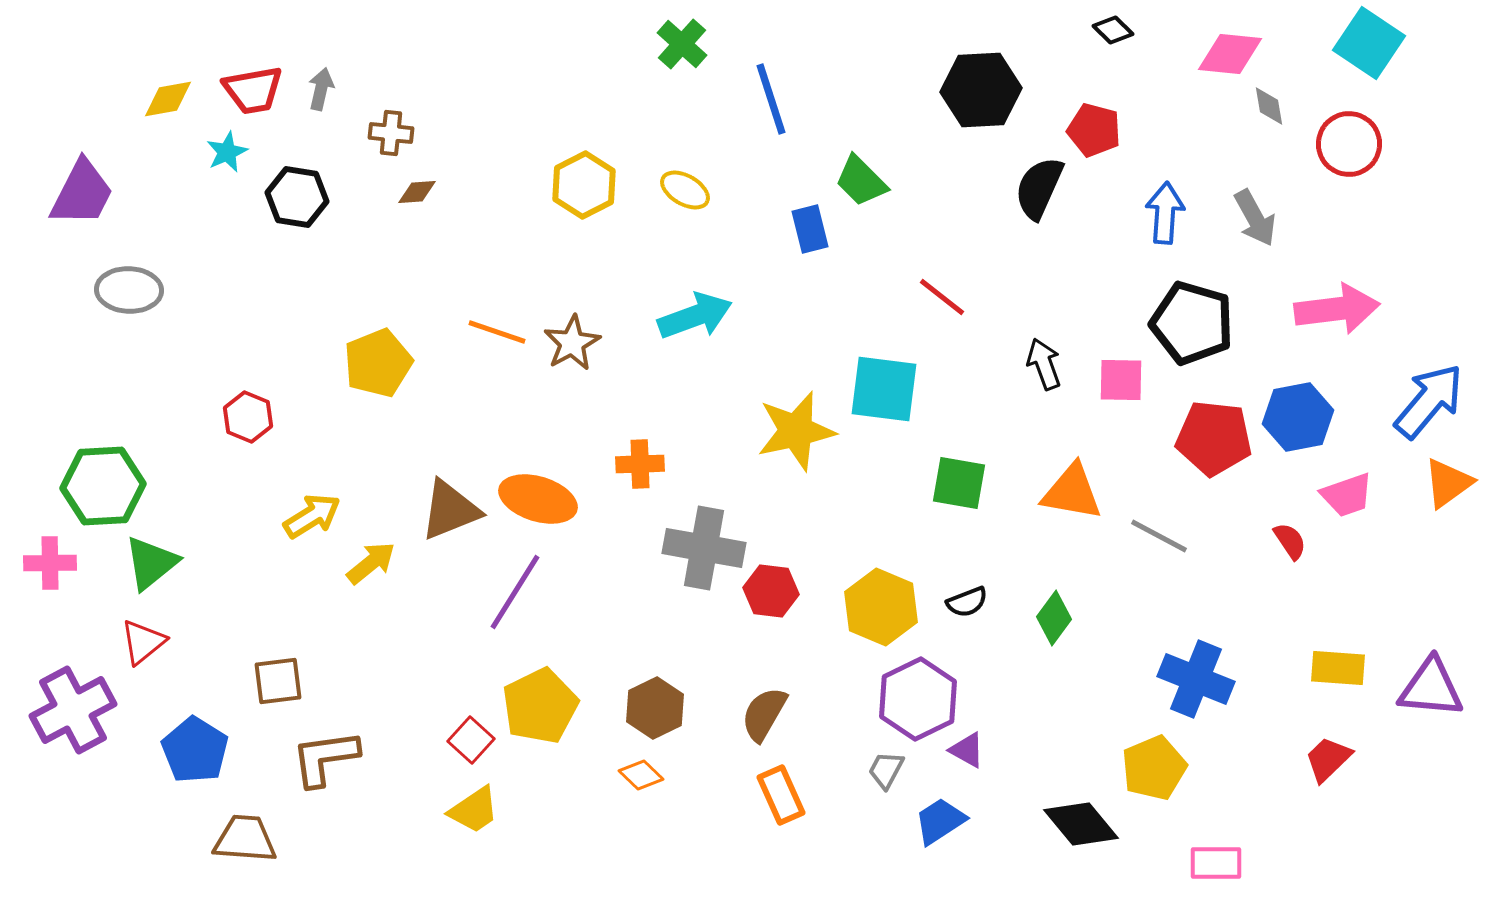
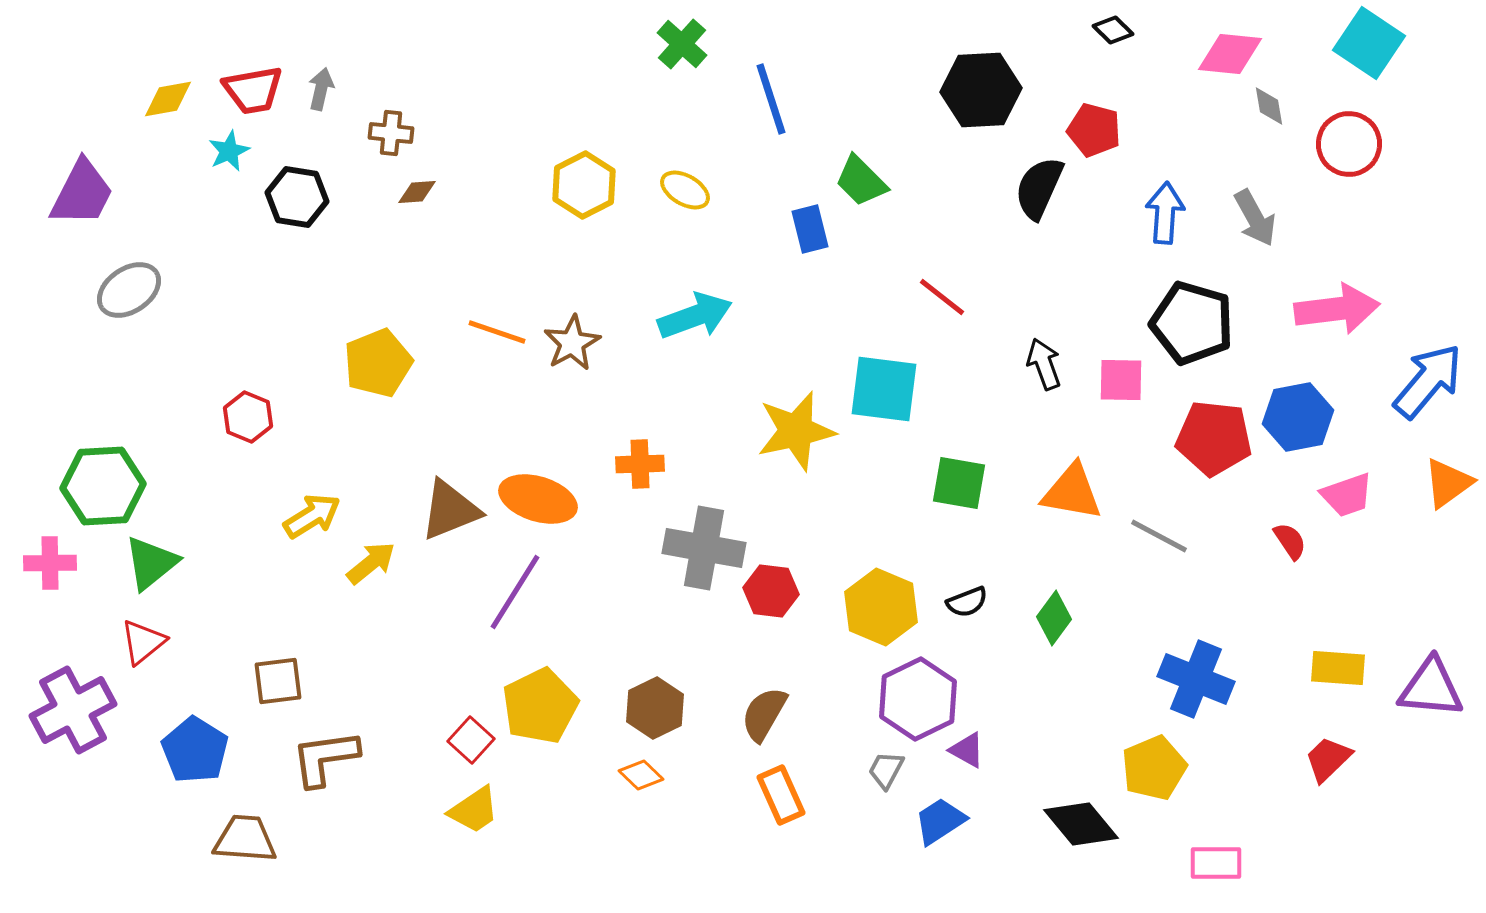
cyan star at (227, 152): moved 2 px right, 1 px up
gray ellipse at (129, 290): rotated 36 degrees counterclockwise
blue arrow at (1429, 401): moved 1 px left, 20 px up
